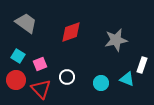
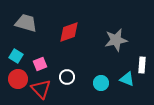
gray trapezoid: rotated 20 degrees counterclockwise
red diamond: moved 2 px left
cyan square: moved 2 px left
white rectangle: rotated 14 degrees counterclockwise
red circle: moved 2 px right, 1 px up
